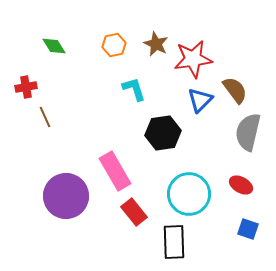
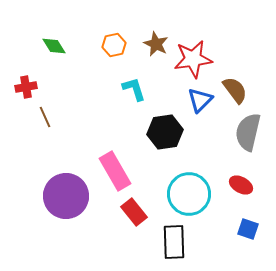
black hexagon: moved 2 px right, 1 px up
